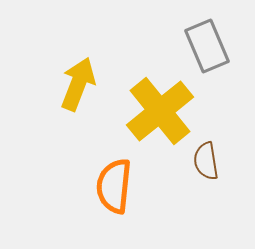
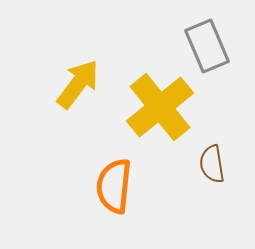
yellow arrow: rotated 16 degrees clockwise
yellow cross: moved 4 px up
brown semicircle: moved 6 px right, 3 px down
